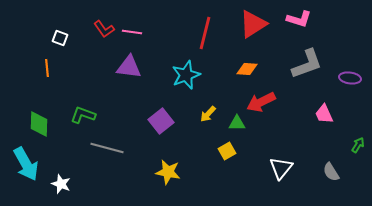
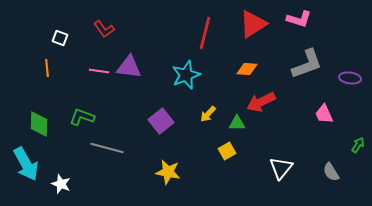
pink line: moved 33 px left, 39 px down
green L-shape: moved 1 px left, 2 px down
